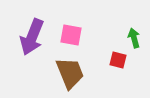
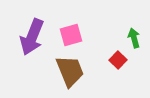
pink square: rotated 25 degrees counterclockwise
red square: rotated 30 degrees clockwise
brown trapezoid: moved 2 px up
